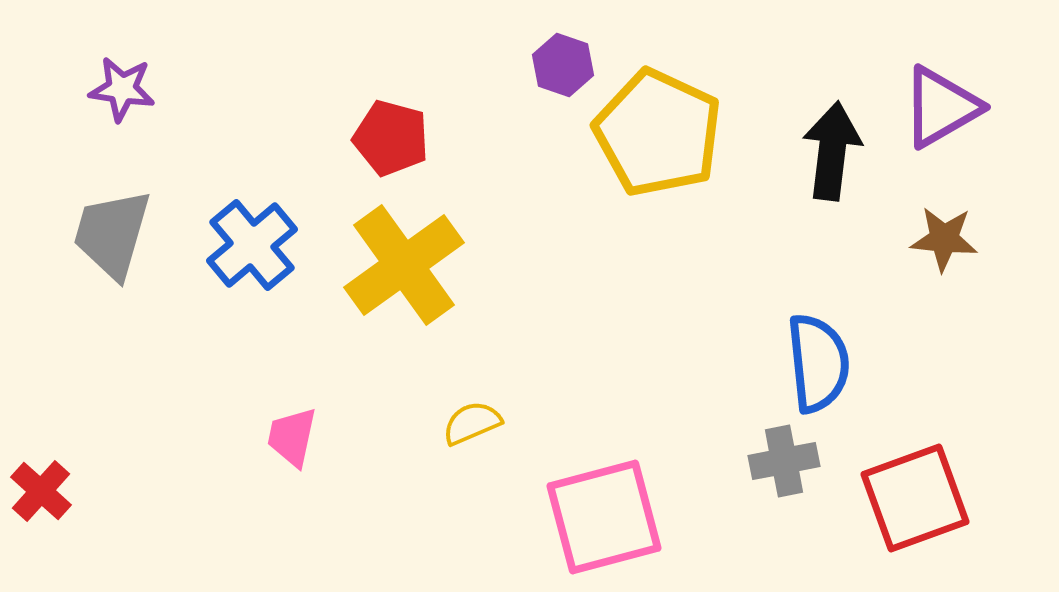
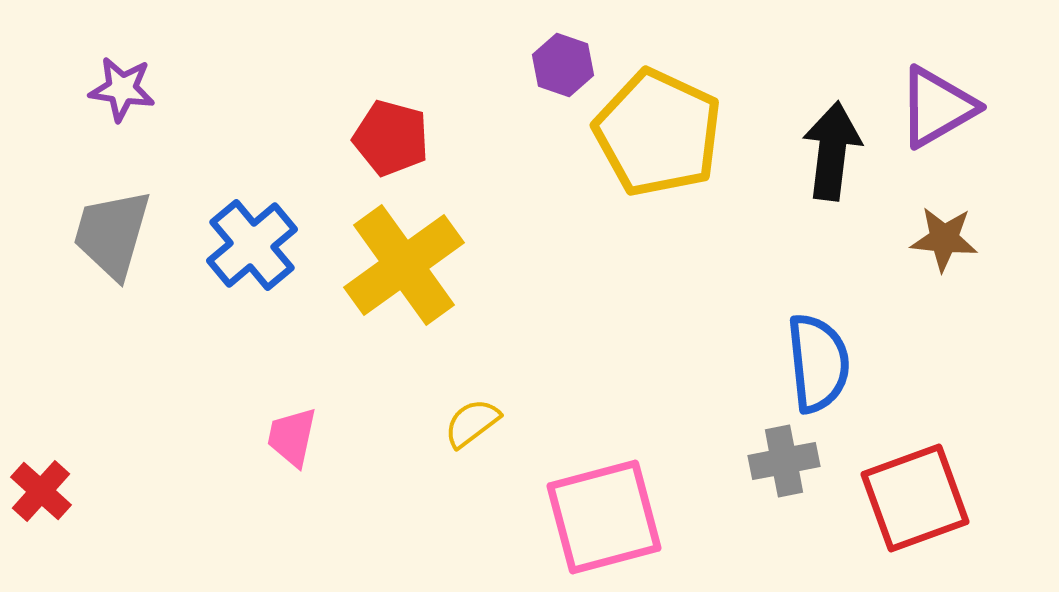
purple triangle: moved 4 px left
yellow semicircle: rotated 14 degrees counterclockwise
